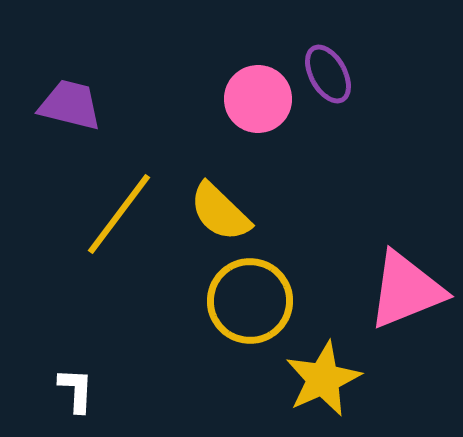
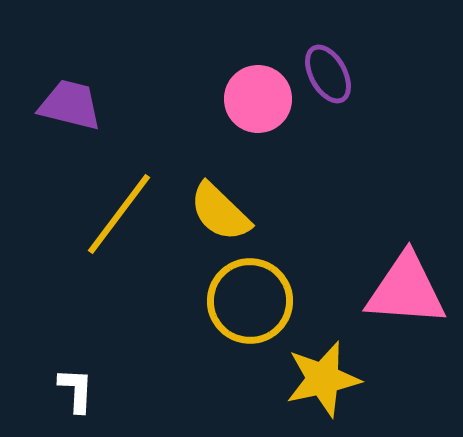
pink triangle: rotated 26 degrees clockwise
yellow star: rotated 12 degrees clockwise
